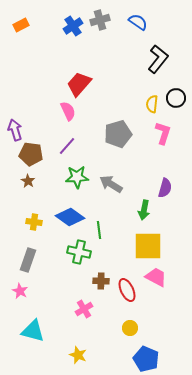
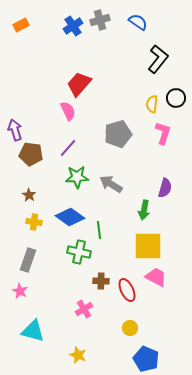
purple line: moved 1 px right, 2 px down
brown star: moved 1 px right, 14 px down
